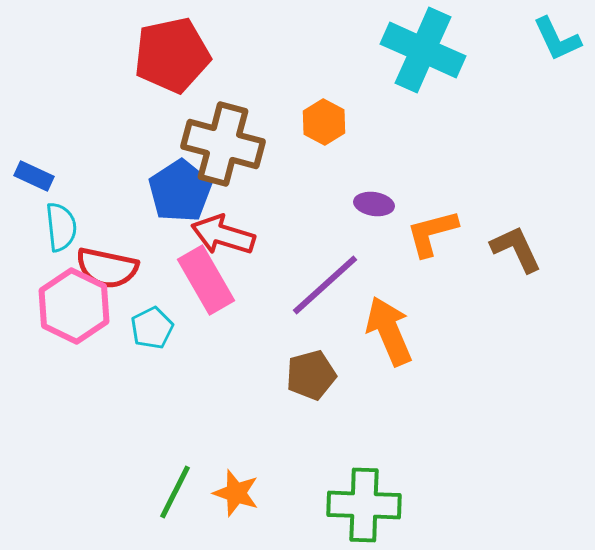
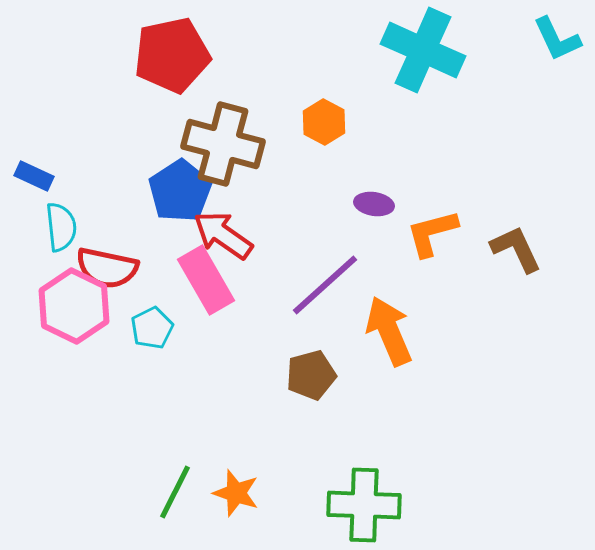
red arrow: rotated 18 degrees clockwise
